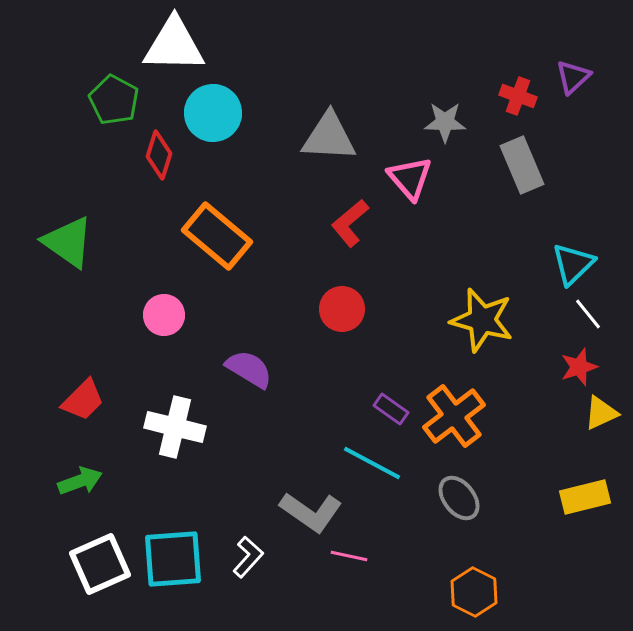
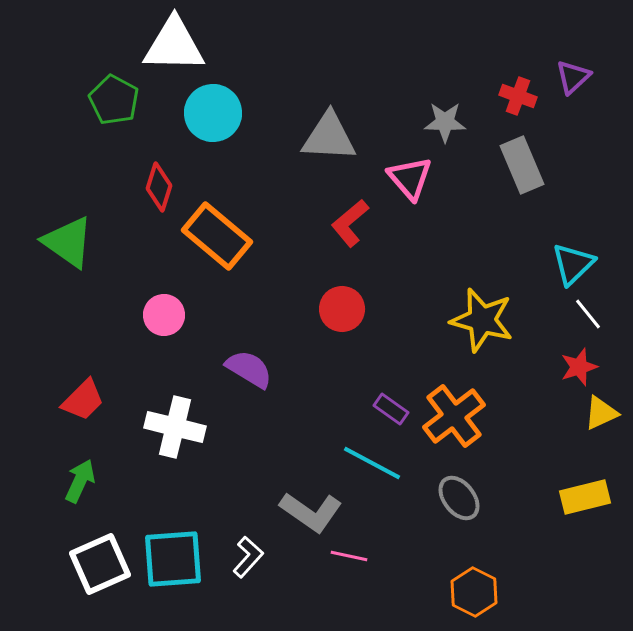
red diamond: moved 32 px down
green arrow: rotated 45 degrees counterclockwise
